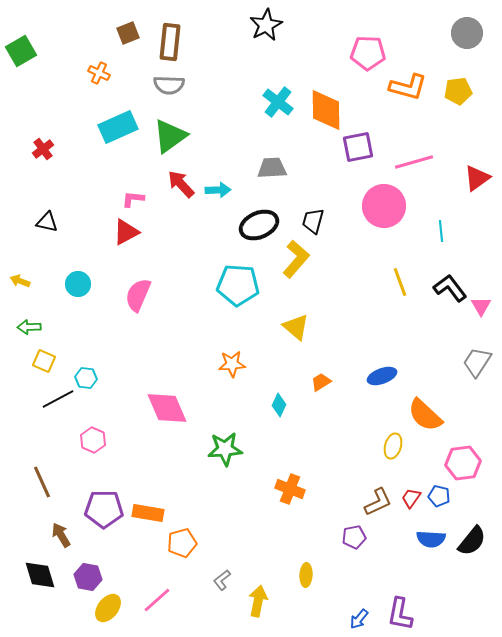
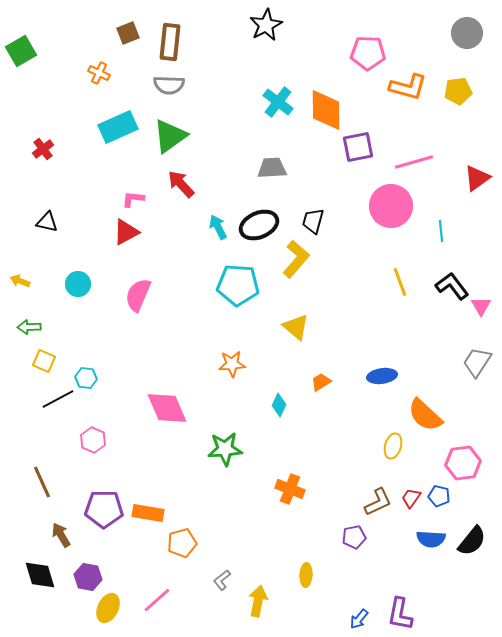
cyan arrow at (218, 190): moved 37 px down; rotated 115 degrees counterclockwise
pink circle at (384, 206): moved 7 px right
black L-shape at (450, 288): moved 2 px right, 2 px up
blue ellipse at (382, 376): rotated 12 degrees clockwise
yellow ellipse at (108, 608): rotated 12 degrees counterclockwise
